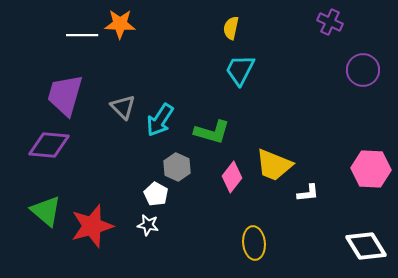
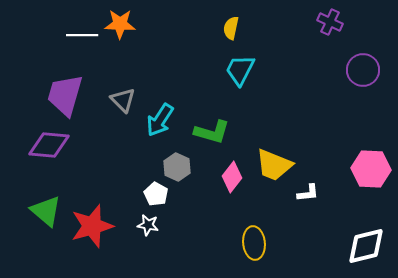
gray triangle: moved 7 px up
white diamond: rotated 72 degrees counterclockwise
